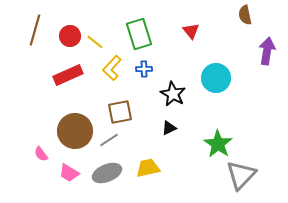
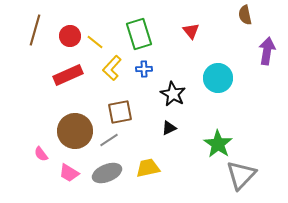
cyan circle: moved 2 px right
